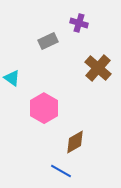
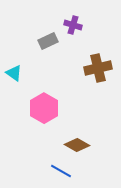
purple cross: moved 6 px left, 2 px down
brown cross: rotated 36 degrees clockwise
cyan triangle: moved 2 px right, 5 px up
brown diamond: moved 2 px right, 3 px down; rotated 60 degrees clockwise
